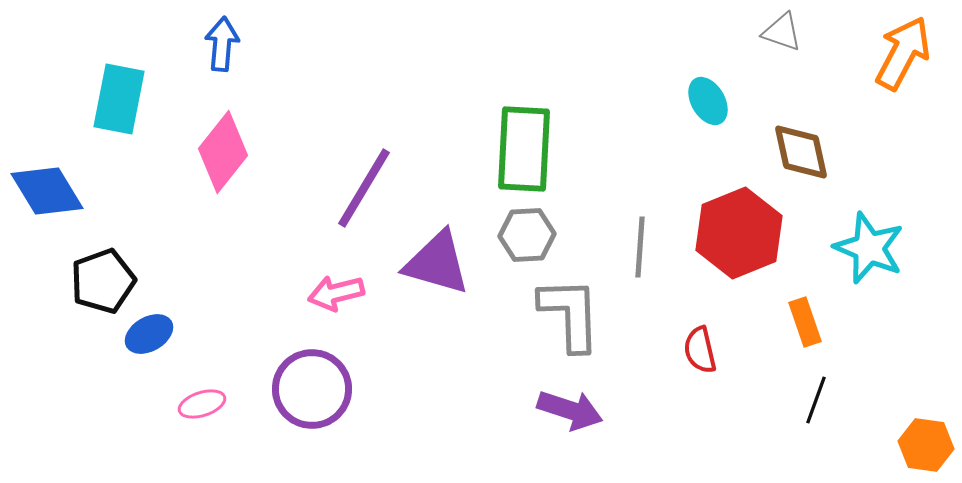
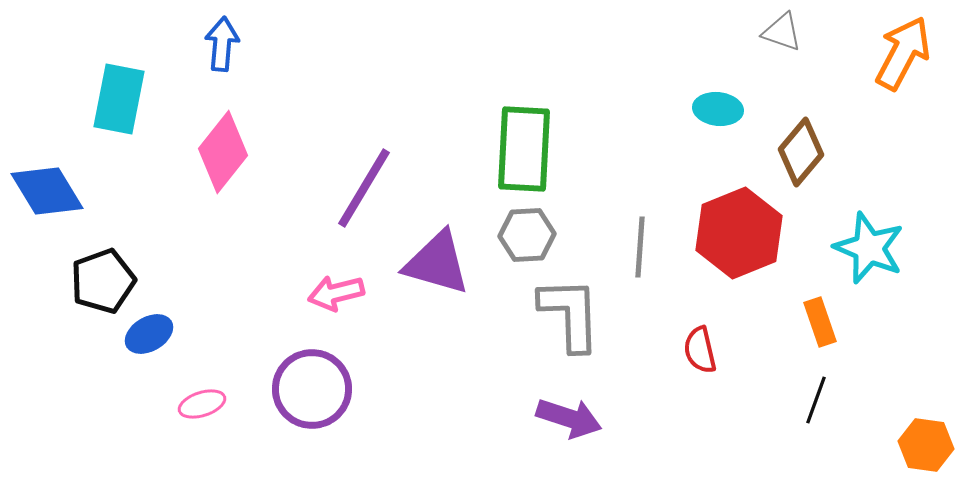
cyan ellipse: moved 10 px right, 8 px down; rotated 54 degrees counterclockwise
brown diamond: rotated 52 degrees clockwise
orange rectangle: moved 15 px right
purple arrow: moved 1 px left, 8 px down
